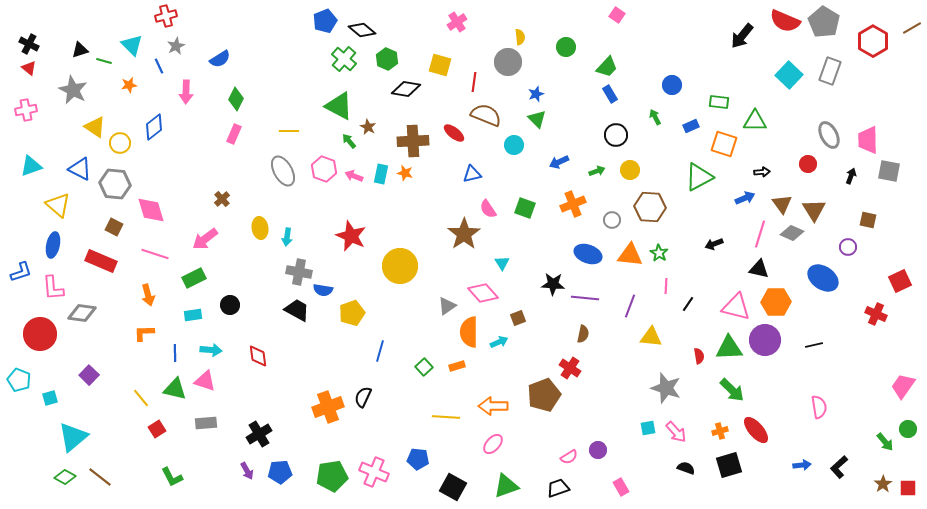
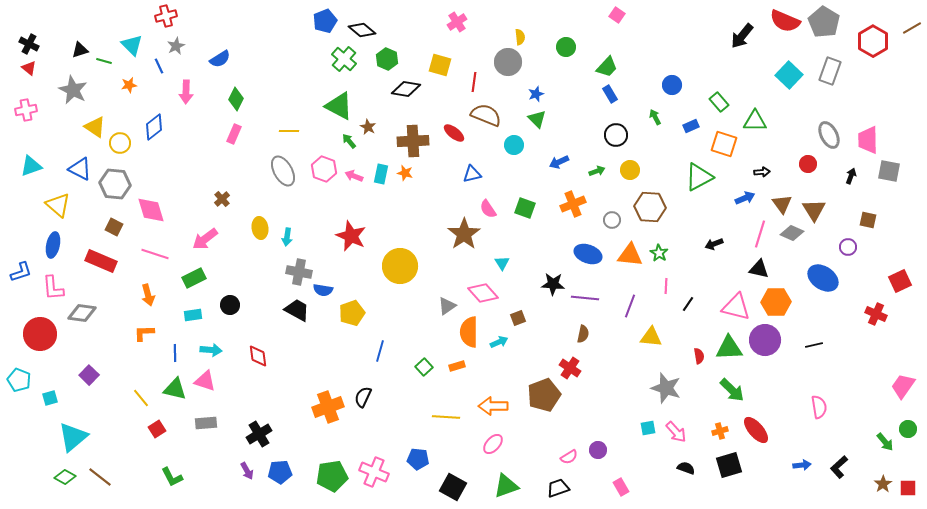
green rectangle at (719, 102): rotated 42 degrees clockwise
